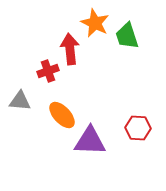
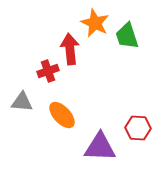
gray triangle: moved 2 px right, 1 px down
purple triangle: moved 10 px right, 6 px down
